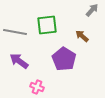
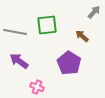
gray arrow: moved 2 px right, 2 px down
purple pentagon: moved 5 px right, 4 px down
